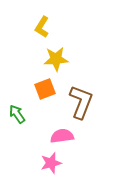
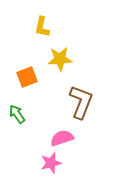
yellow L-shape: rotated 20 degrees counterclockwise
yellow star: moved 4 px right
orange square: moved 18 px left, 12 px up
pink semicircle: moved 2 px down; rotated 10 degrees counterclockwise
